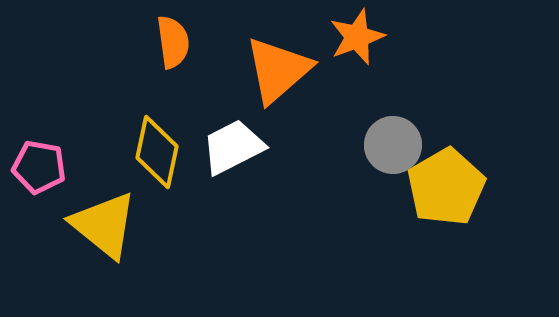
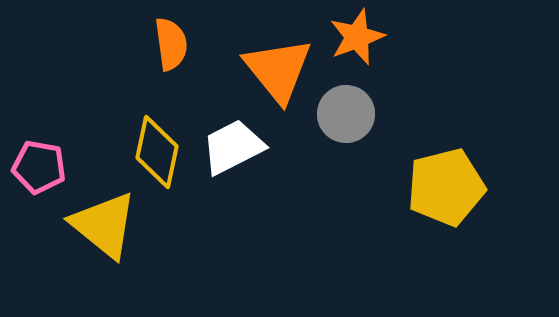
orange semicircle: moved 2 px left, 2 px down
orange triangle: rotated 28 degrees counterclockwise
gray circle: moved 47 px left, 31 px up
yellow pentagon: rotated 16 degrees clockwise
